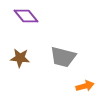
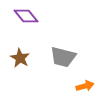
brown star: rotated 24 degrees clockwise
